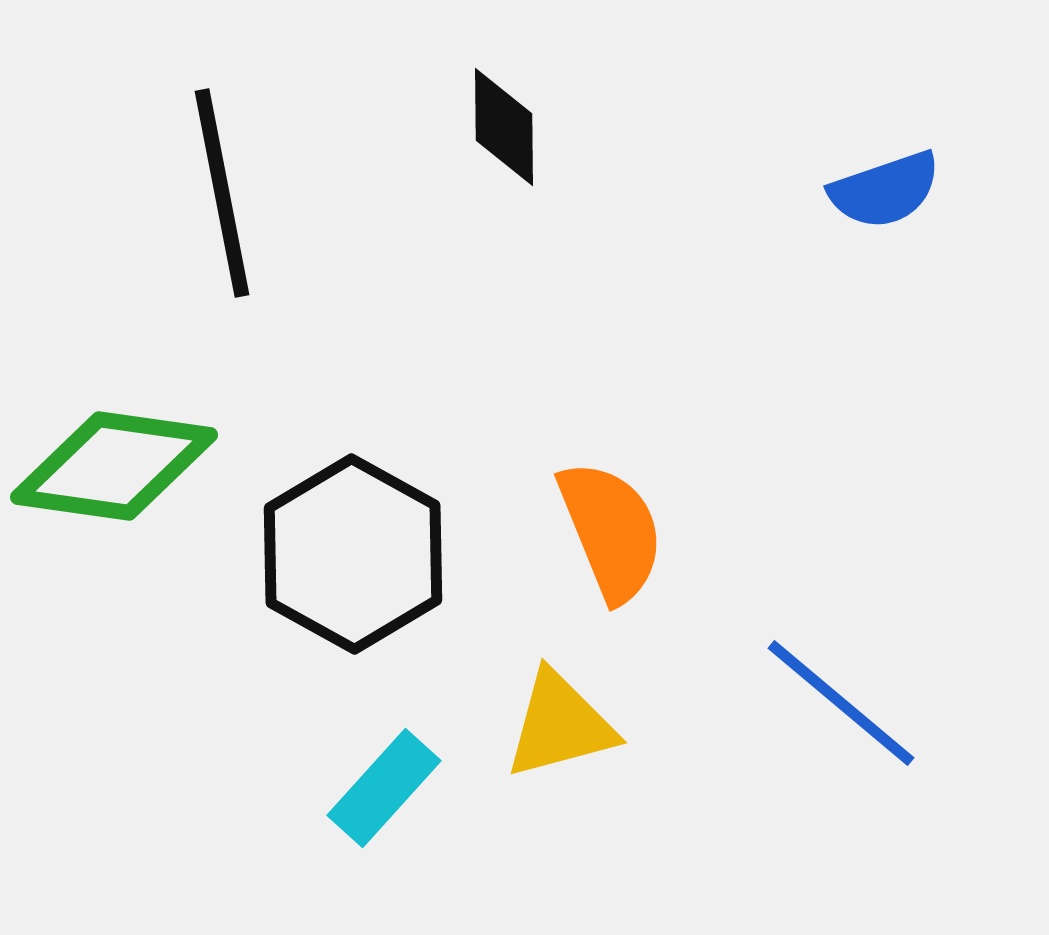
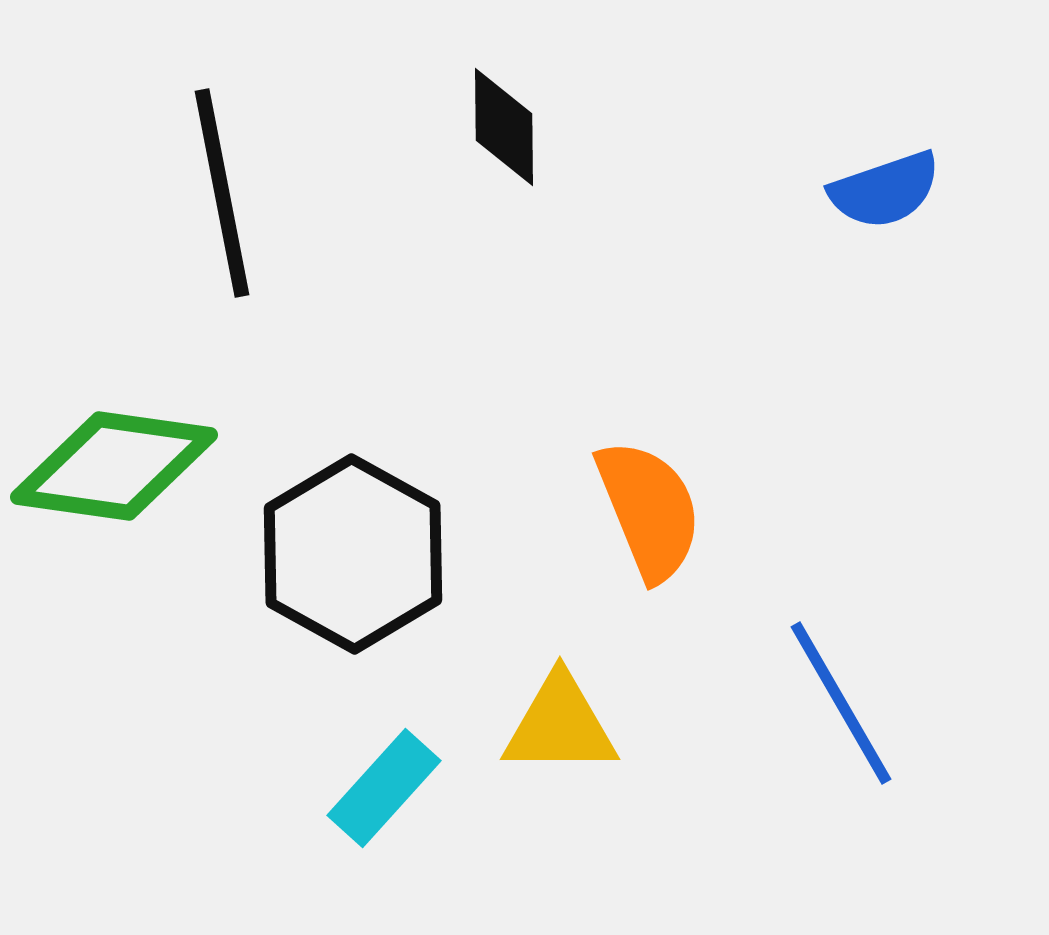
orange semicircle: moved 38 px right, 21 px up
blue line: rotated 20 degrees clockwise
yellow triangle: rotated 15 degrees clockwise
